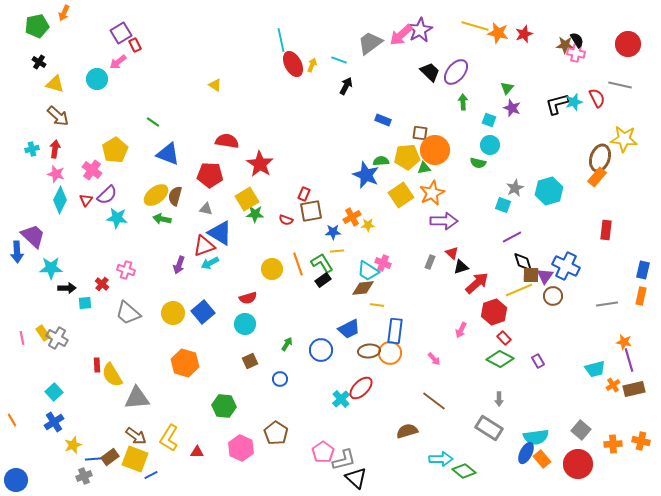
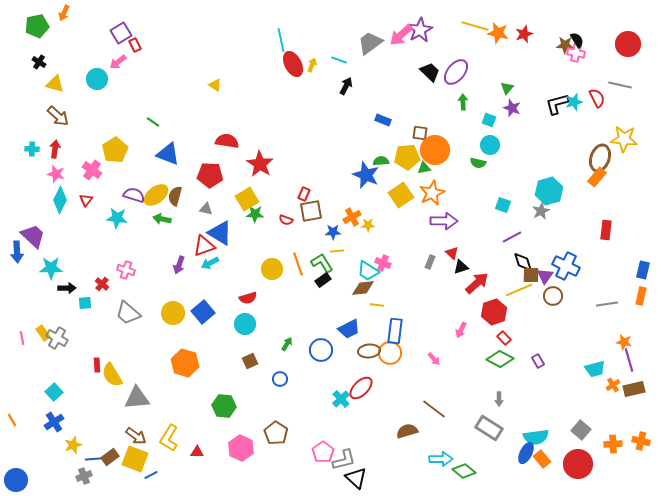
cyan cross at (32, 149): rotated 16 degrees clockwise
gray star at (515, 188): moved 26 px right, 23 px down
purple semicircle at (107, 195): moved 27 px right; rotated 120 degrees counterclockwise
brown line at (434, 401): moved 8 px down
